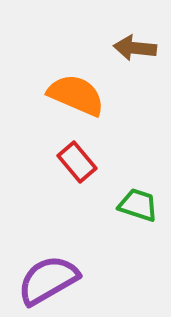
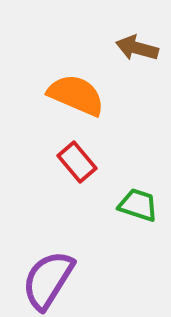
brown arrow: moved 2 px right; rotated 9 degrees clockwise
purple semicircle: rotated 28 degrees counterclockwise
